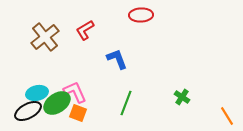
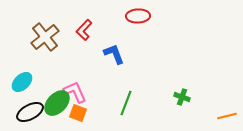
red ellipse: moved 3 px left, 1 px down
red L-shape: moved 1 px left; rotated 15 degrees counterclockwise
blue L-shape: moved 3 px left, 5 px up
cyan ellipse: moved 15 px left, 11 px up; rotated 30 degrees counterclockwise
green cross: rotated 14 degrees counterclockwise
green ellipse: rotated 12 degrees counterclockwise
black ellipse: moved 2 px right, 1 px down
orange line: rotated 72 degrees counterclockwise
